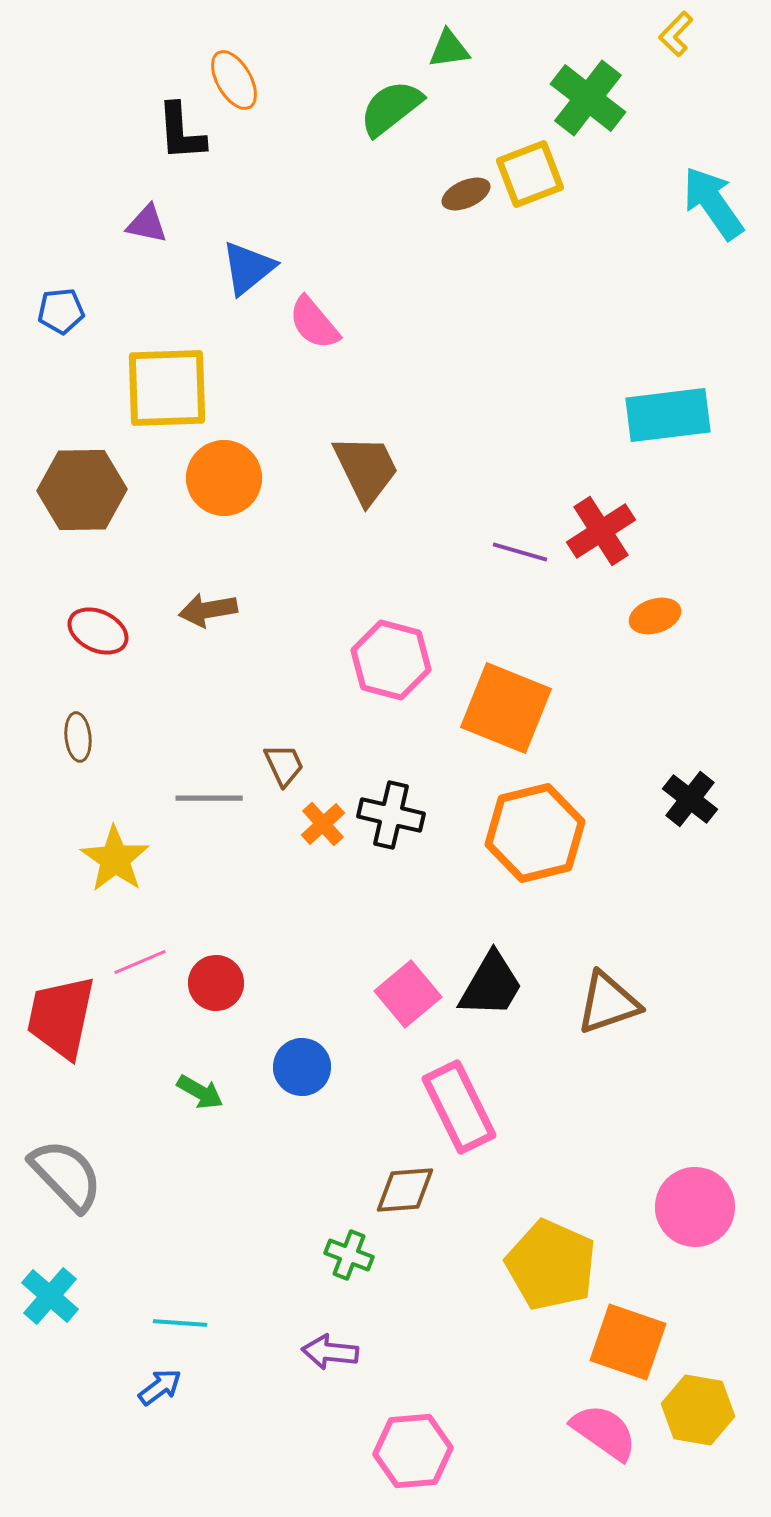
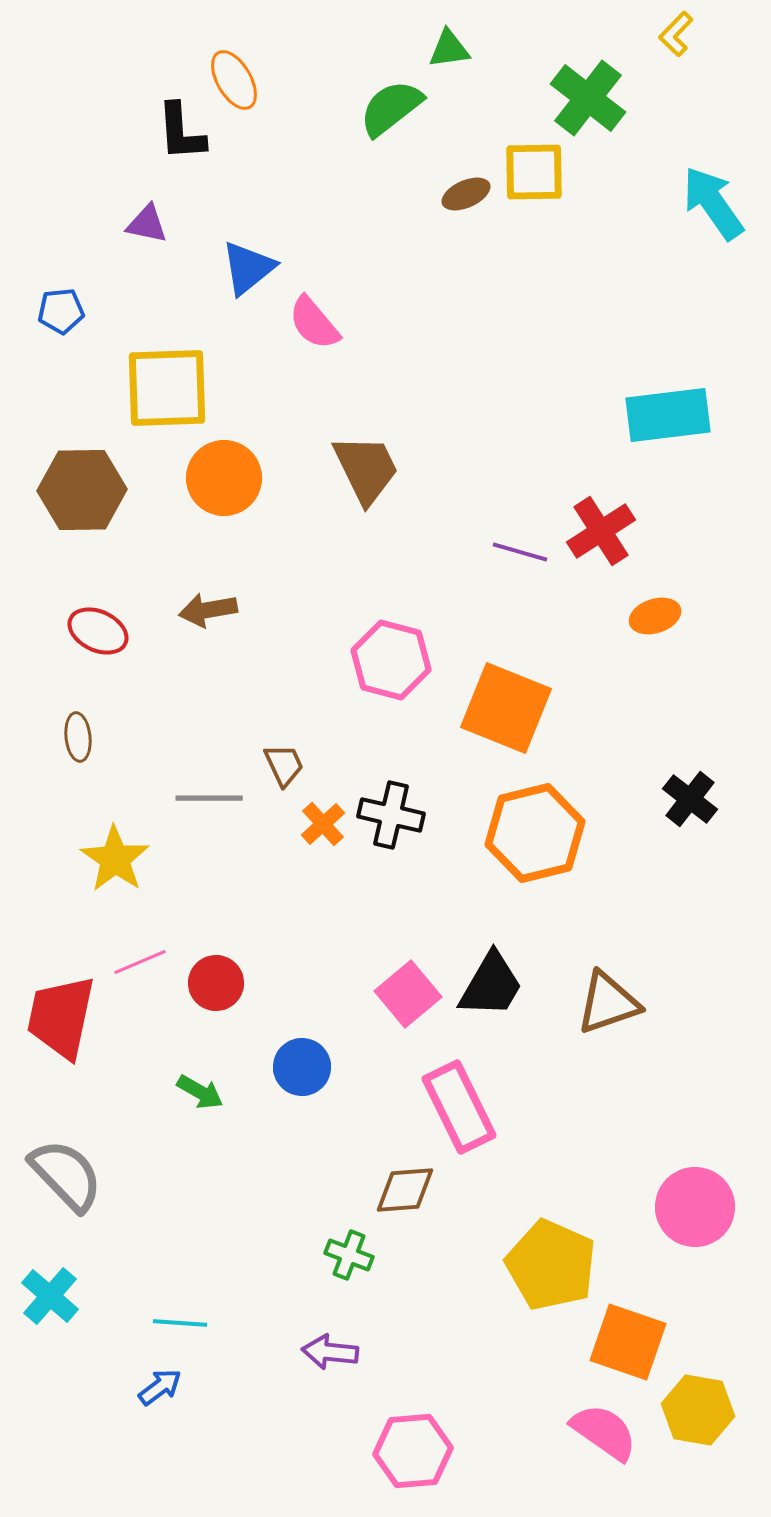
yellow square at (530, 174): moved 4 px right, 2 px up; rotated 20 degrees clockwise
